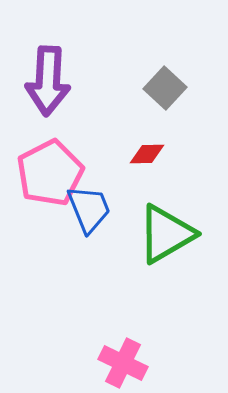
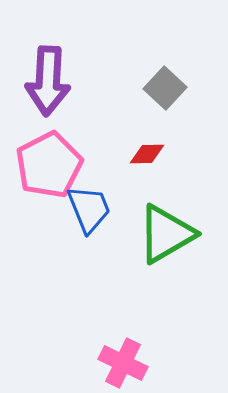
pink pentagon: moved 1 px left, 8 px up
